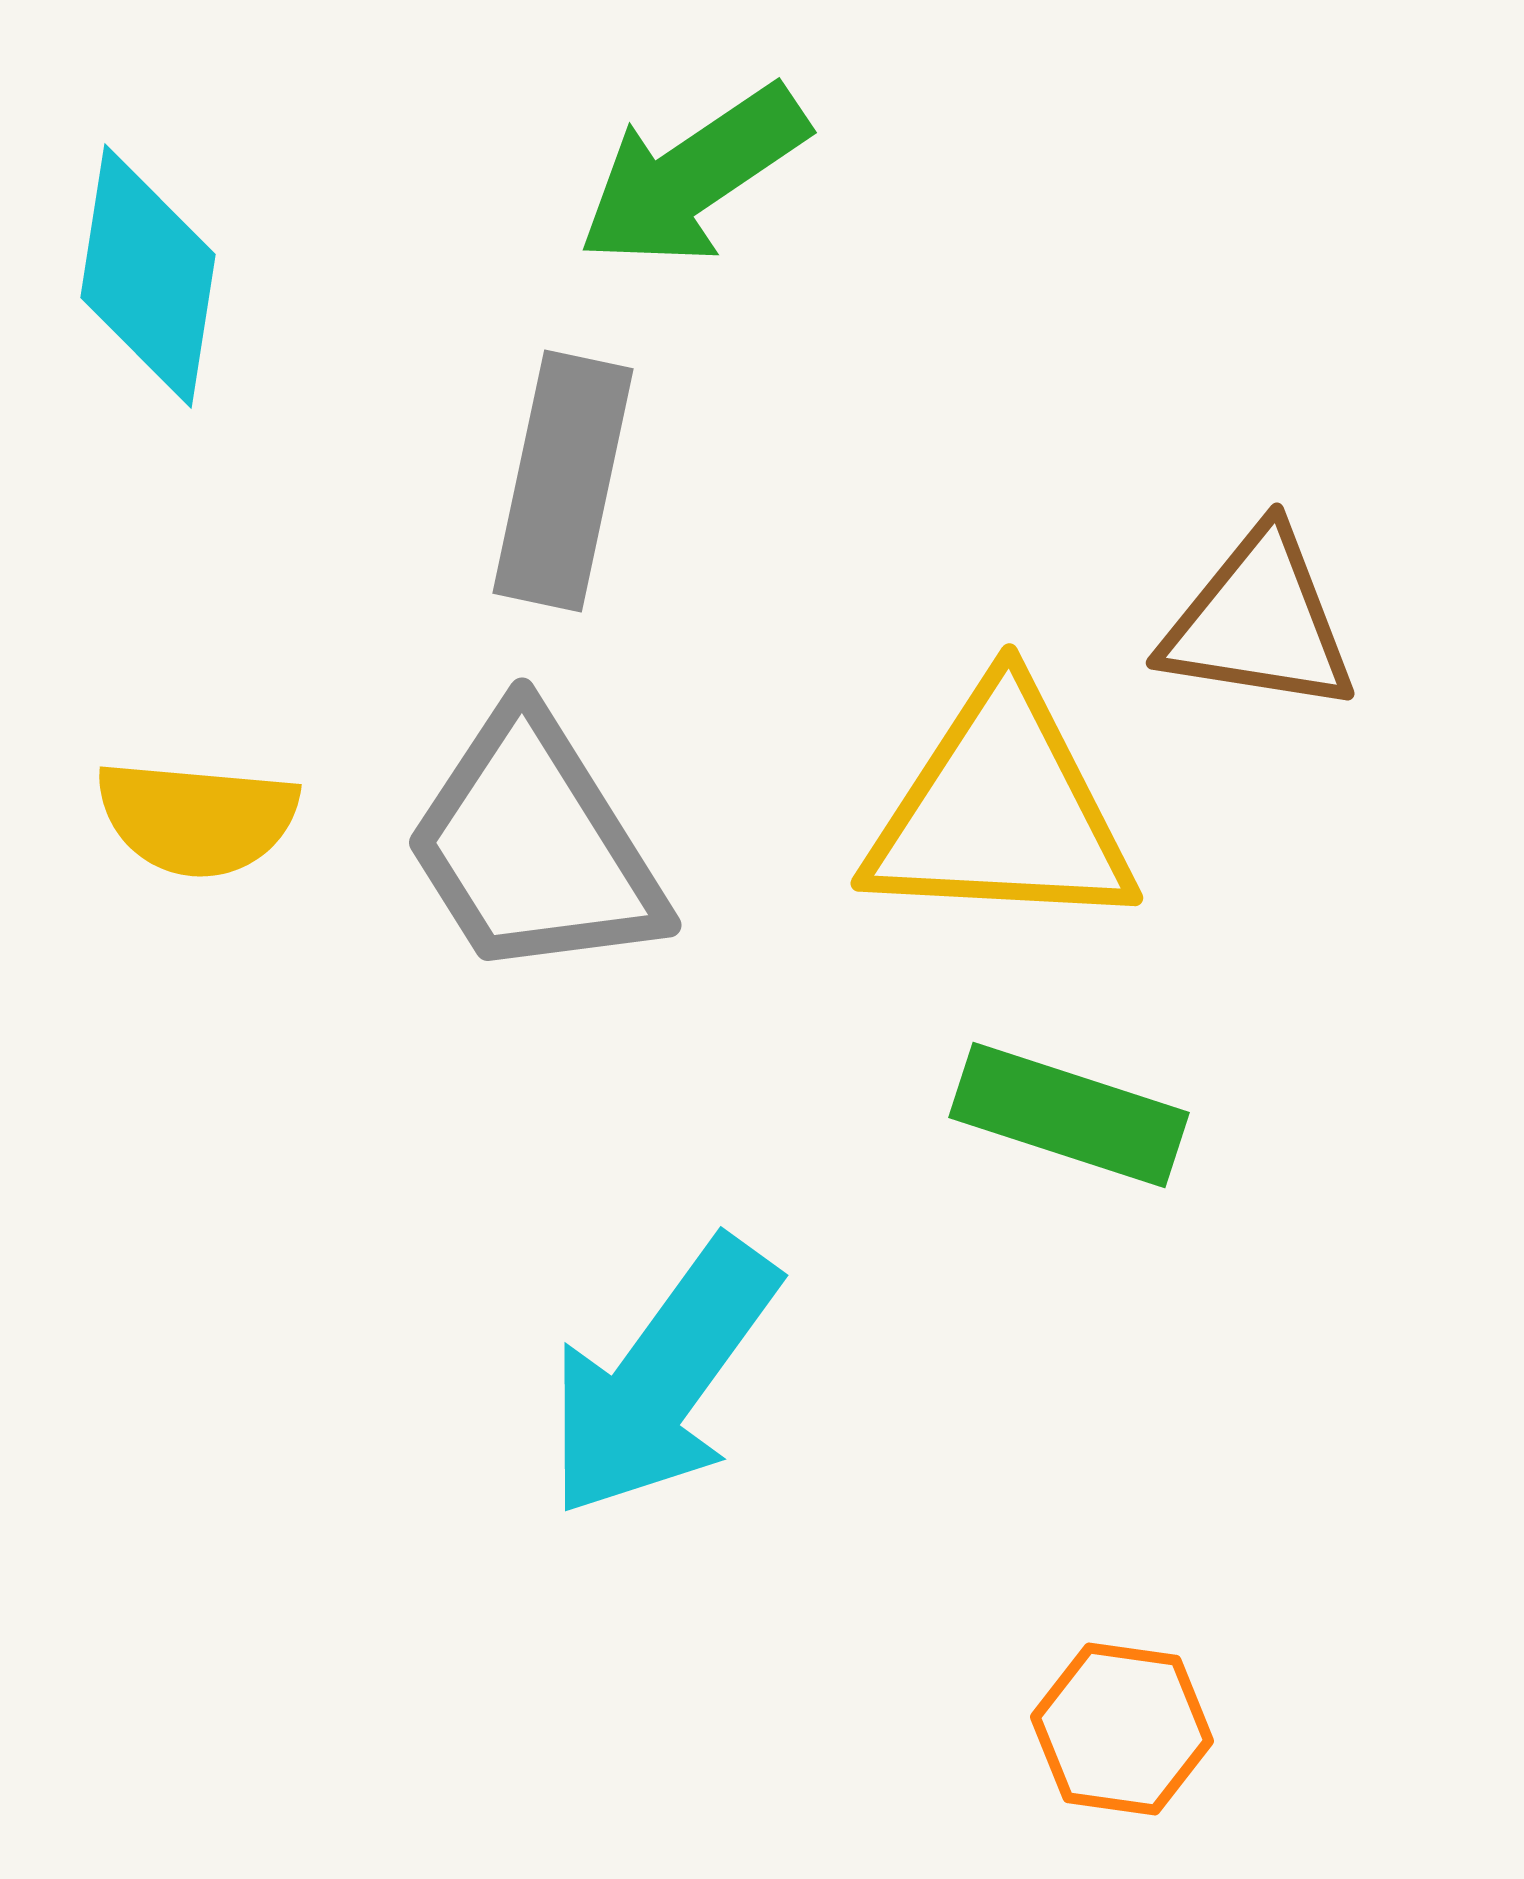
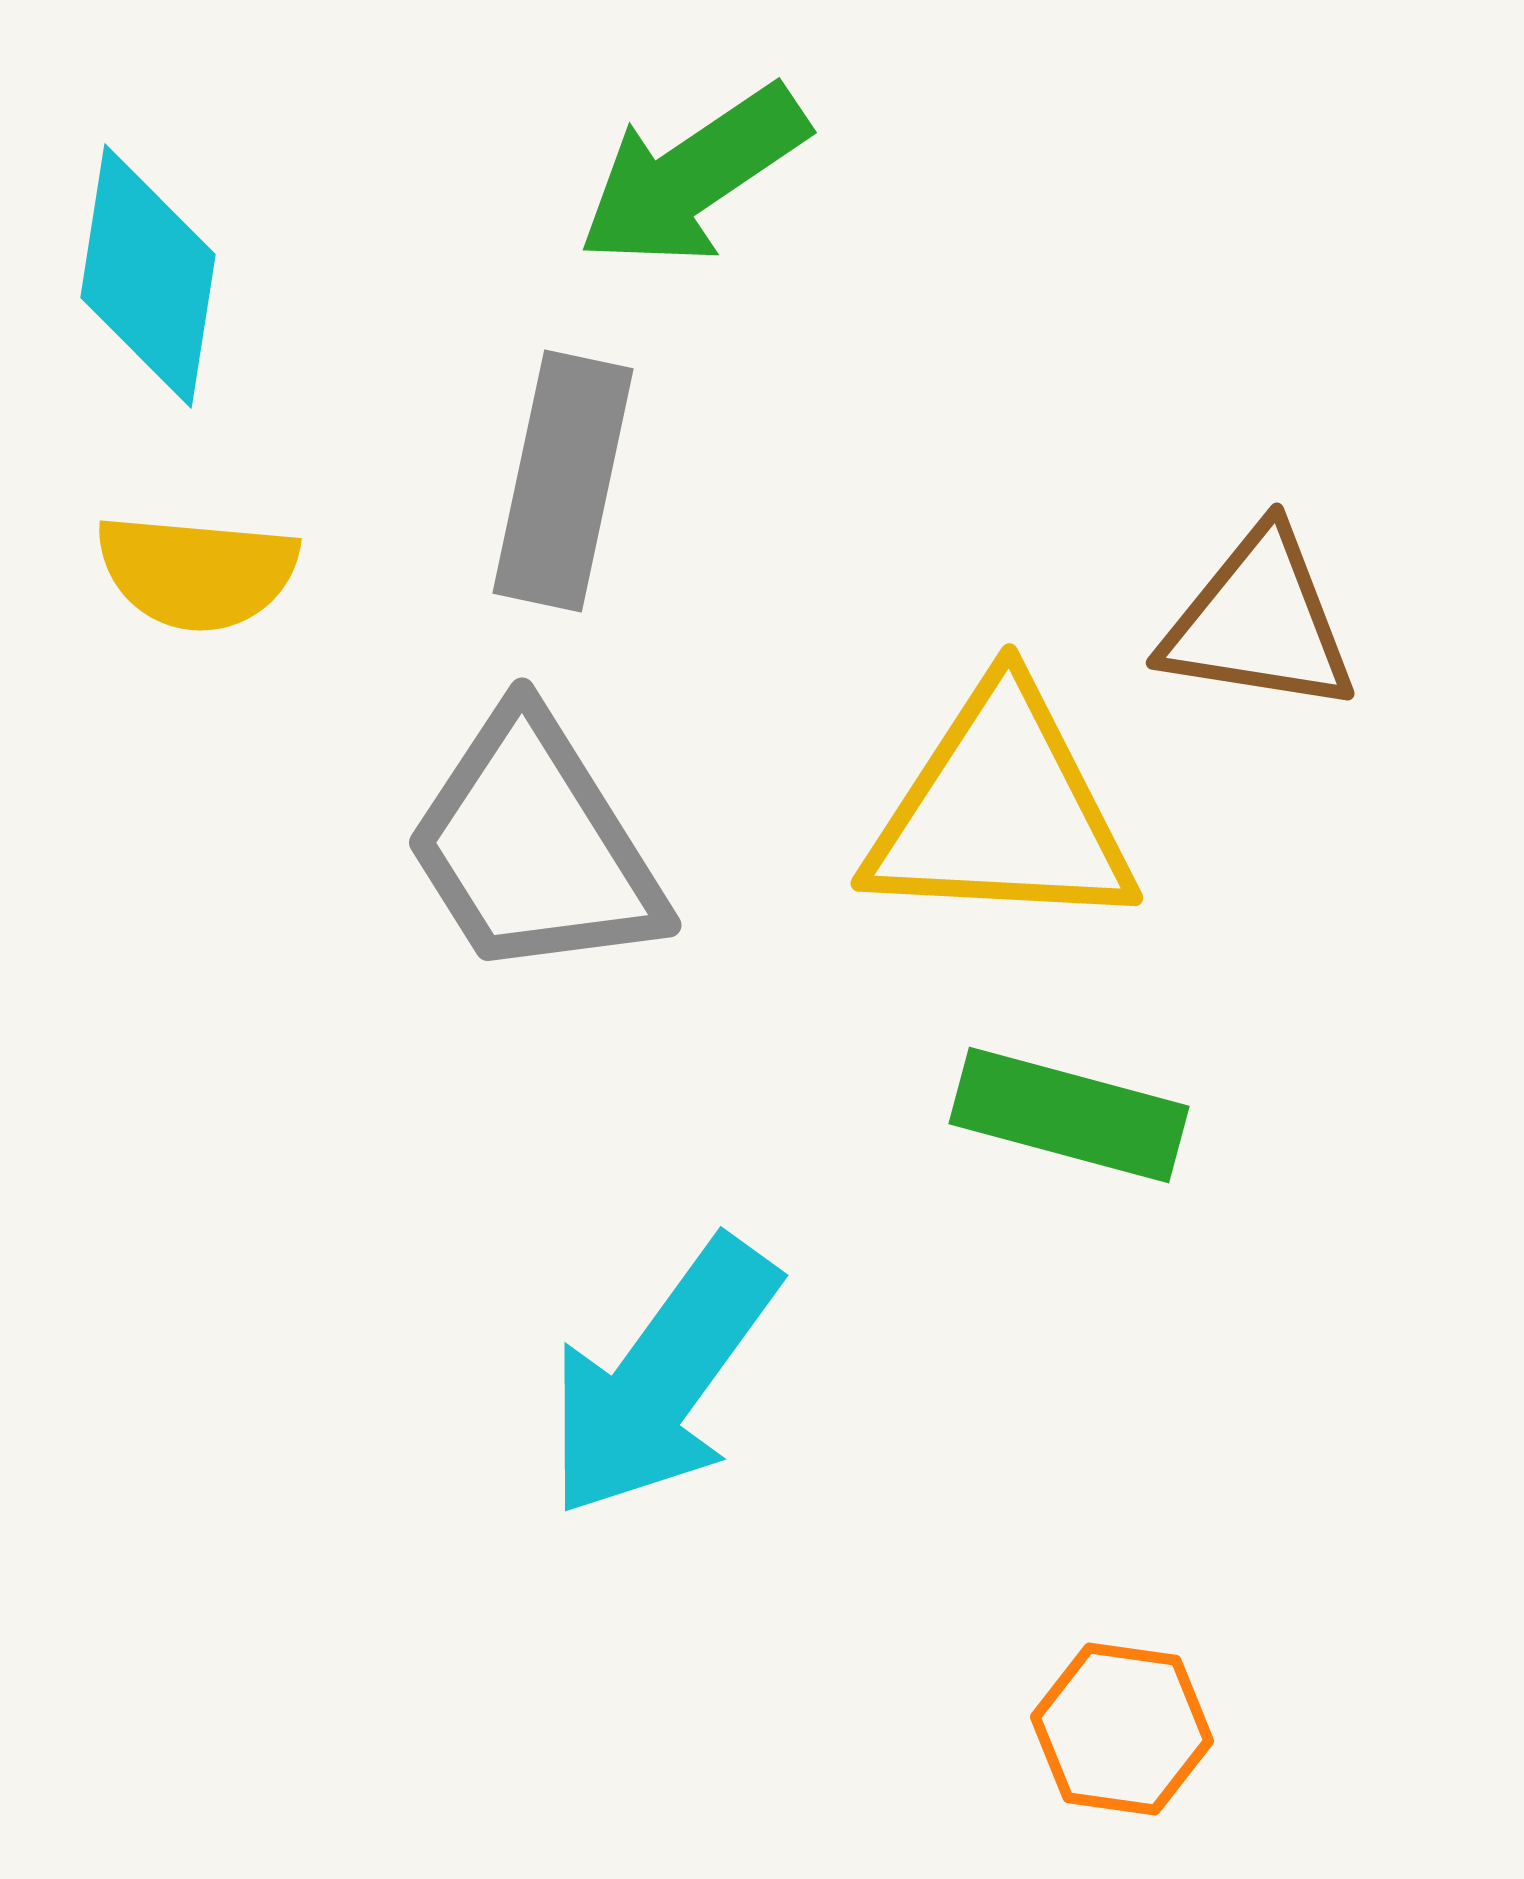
yellow semicircle: moved 246 px up
green rectangle: rotated 3 degrees counterclockwise
